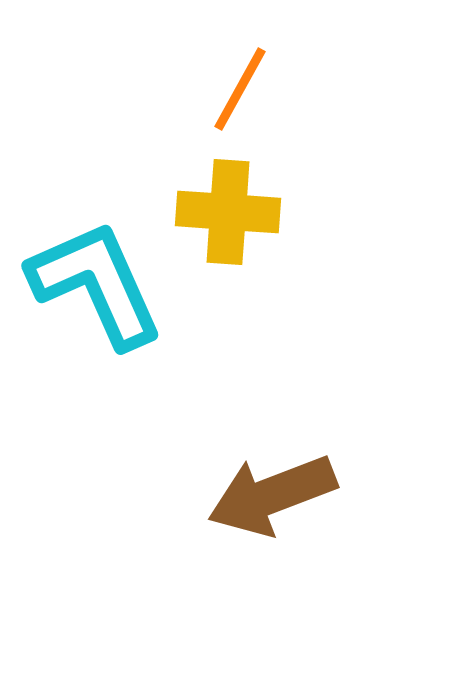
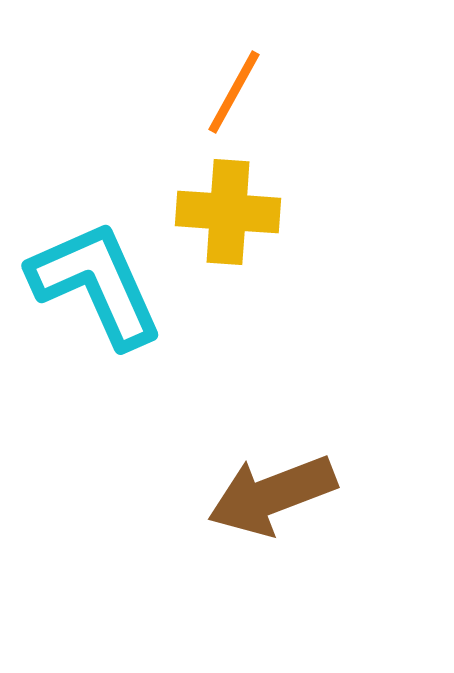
orange line: moved 6 px left, 3 px down
